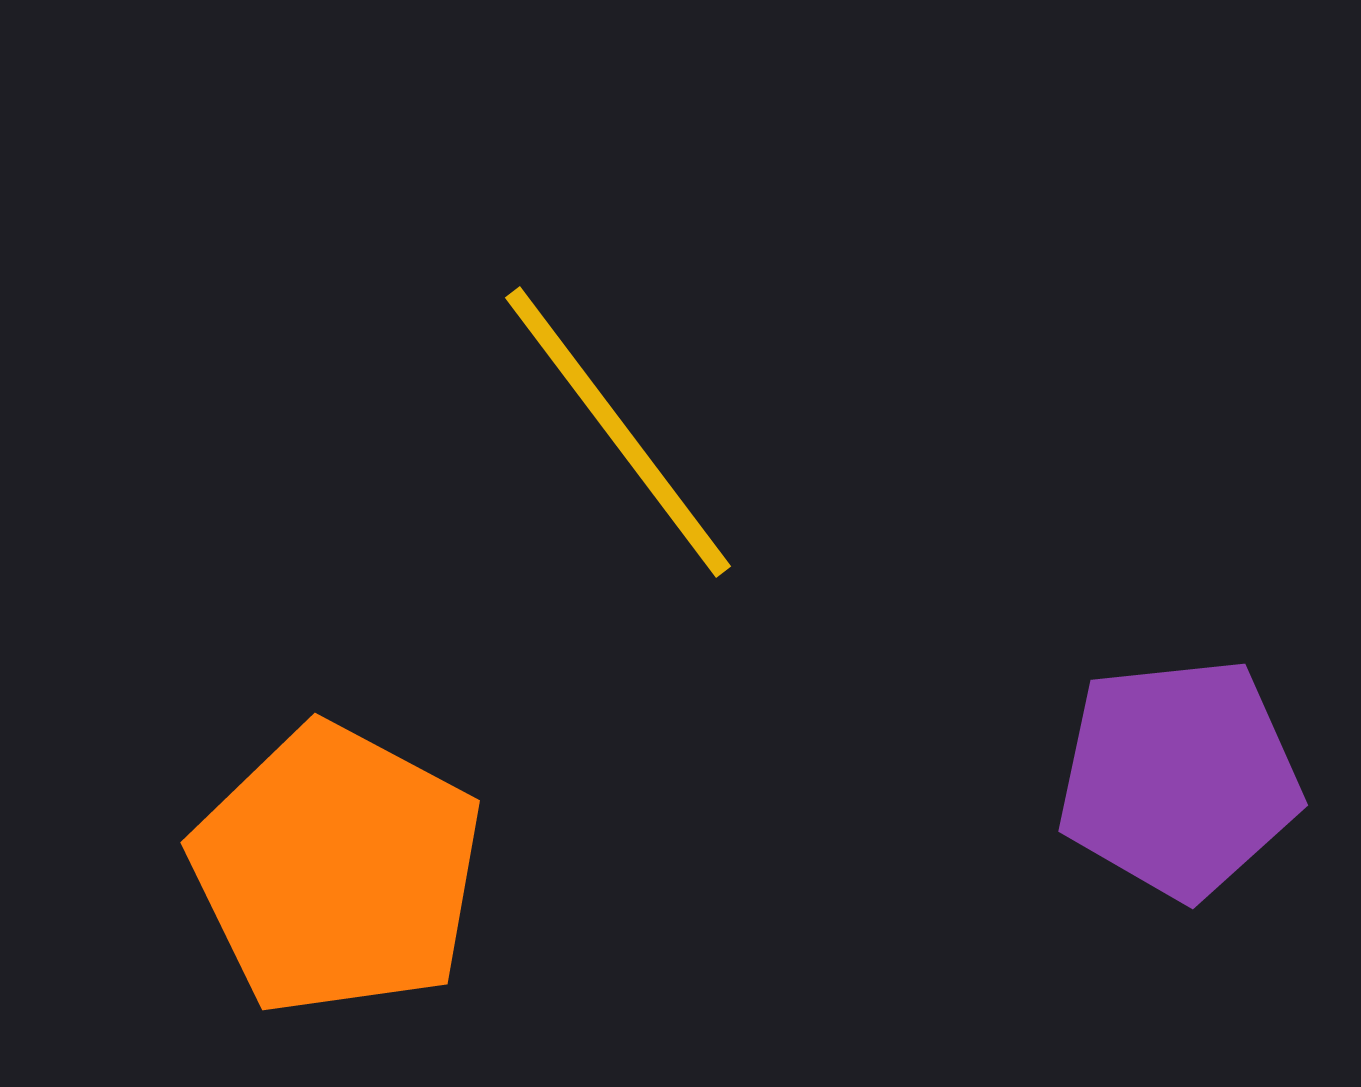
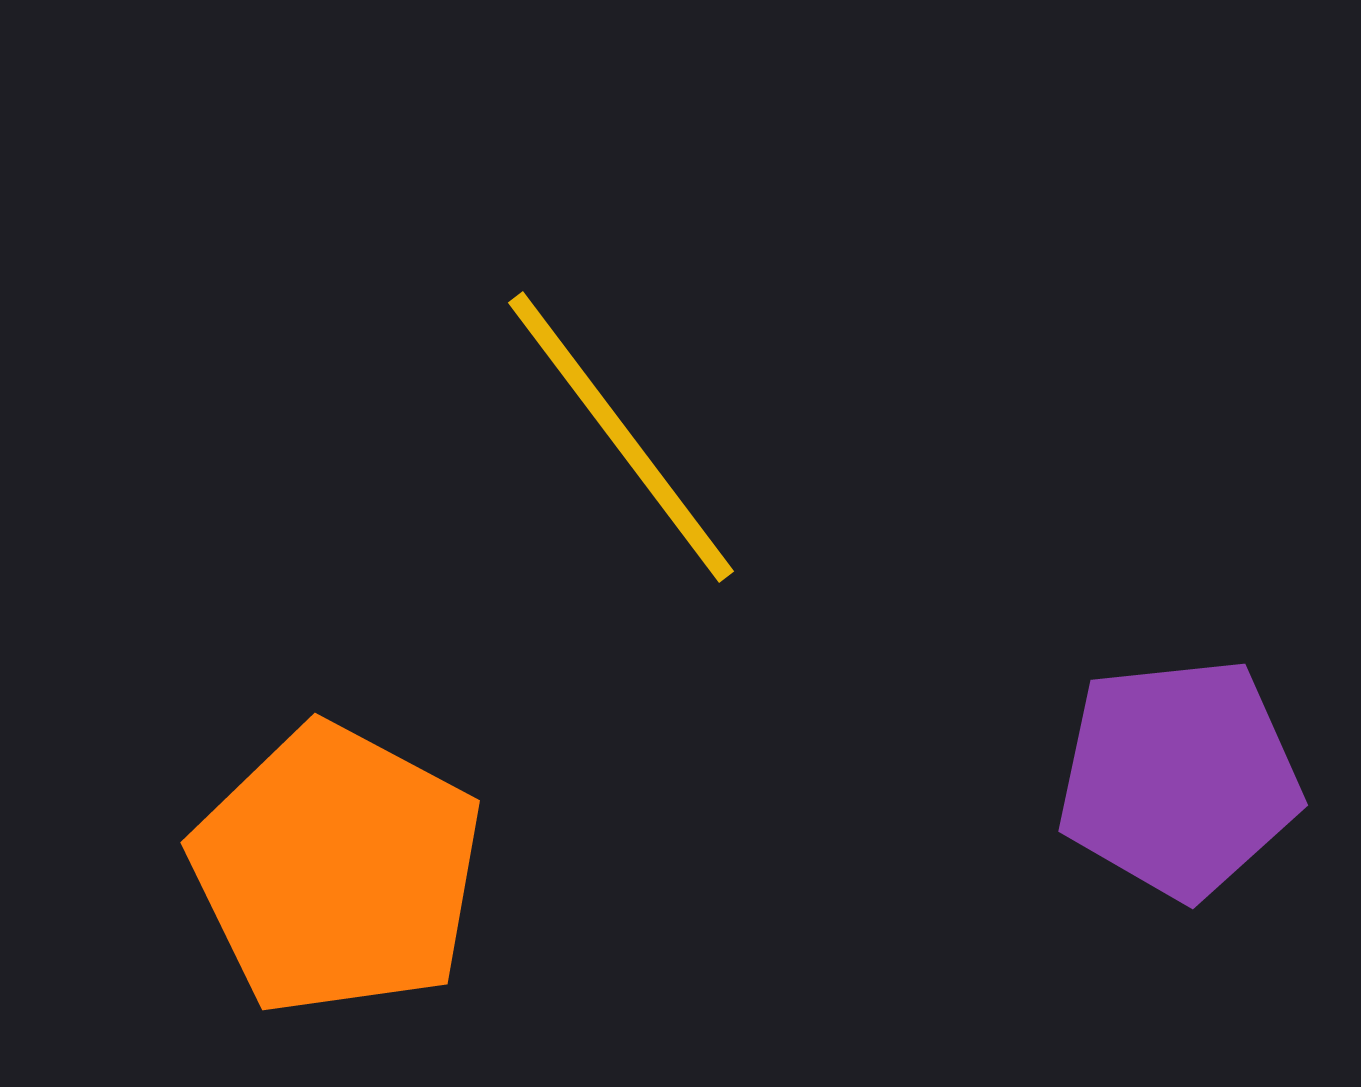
yellow line: moved 3 px right, 5 px down
